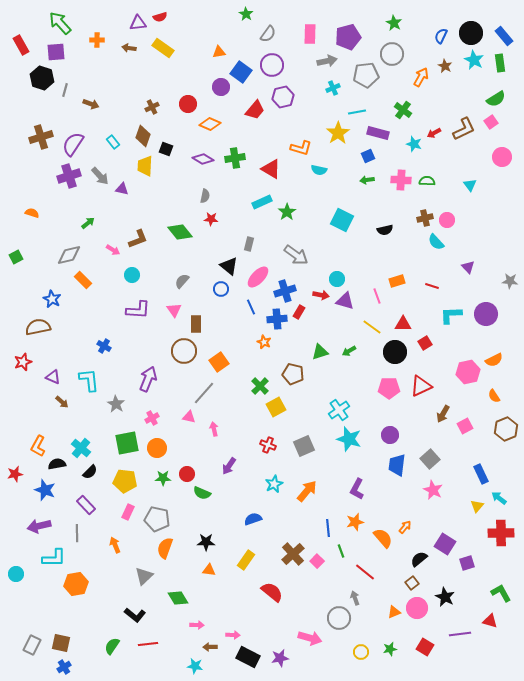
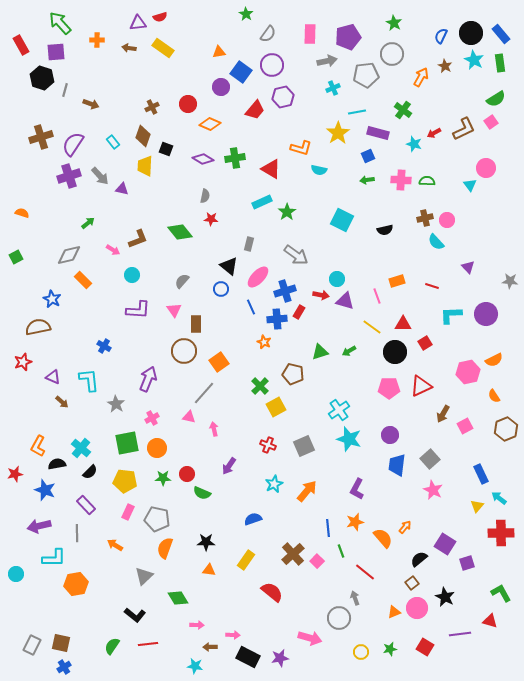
blue rectangle at (504, 36): moved 3 px left, 2 px up
pink circle at (502, 157): moved 16 px left, 11 px down
orange semicircle at (32, 213): moved 10 px left
orange arrow at (115, 545): rotated 35 degrees counterclockwise
